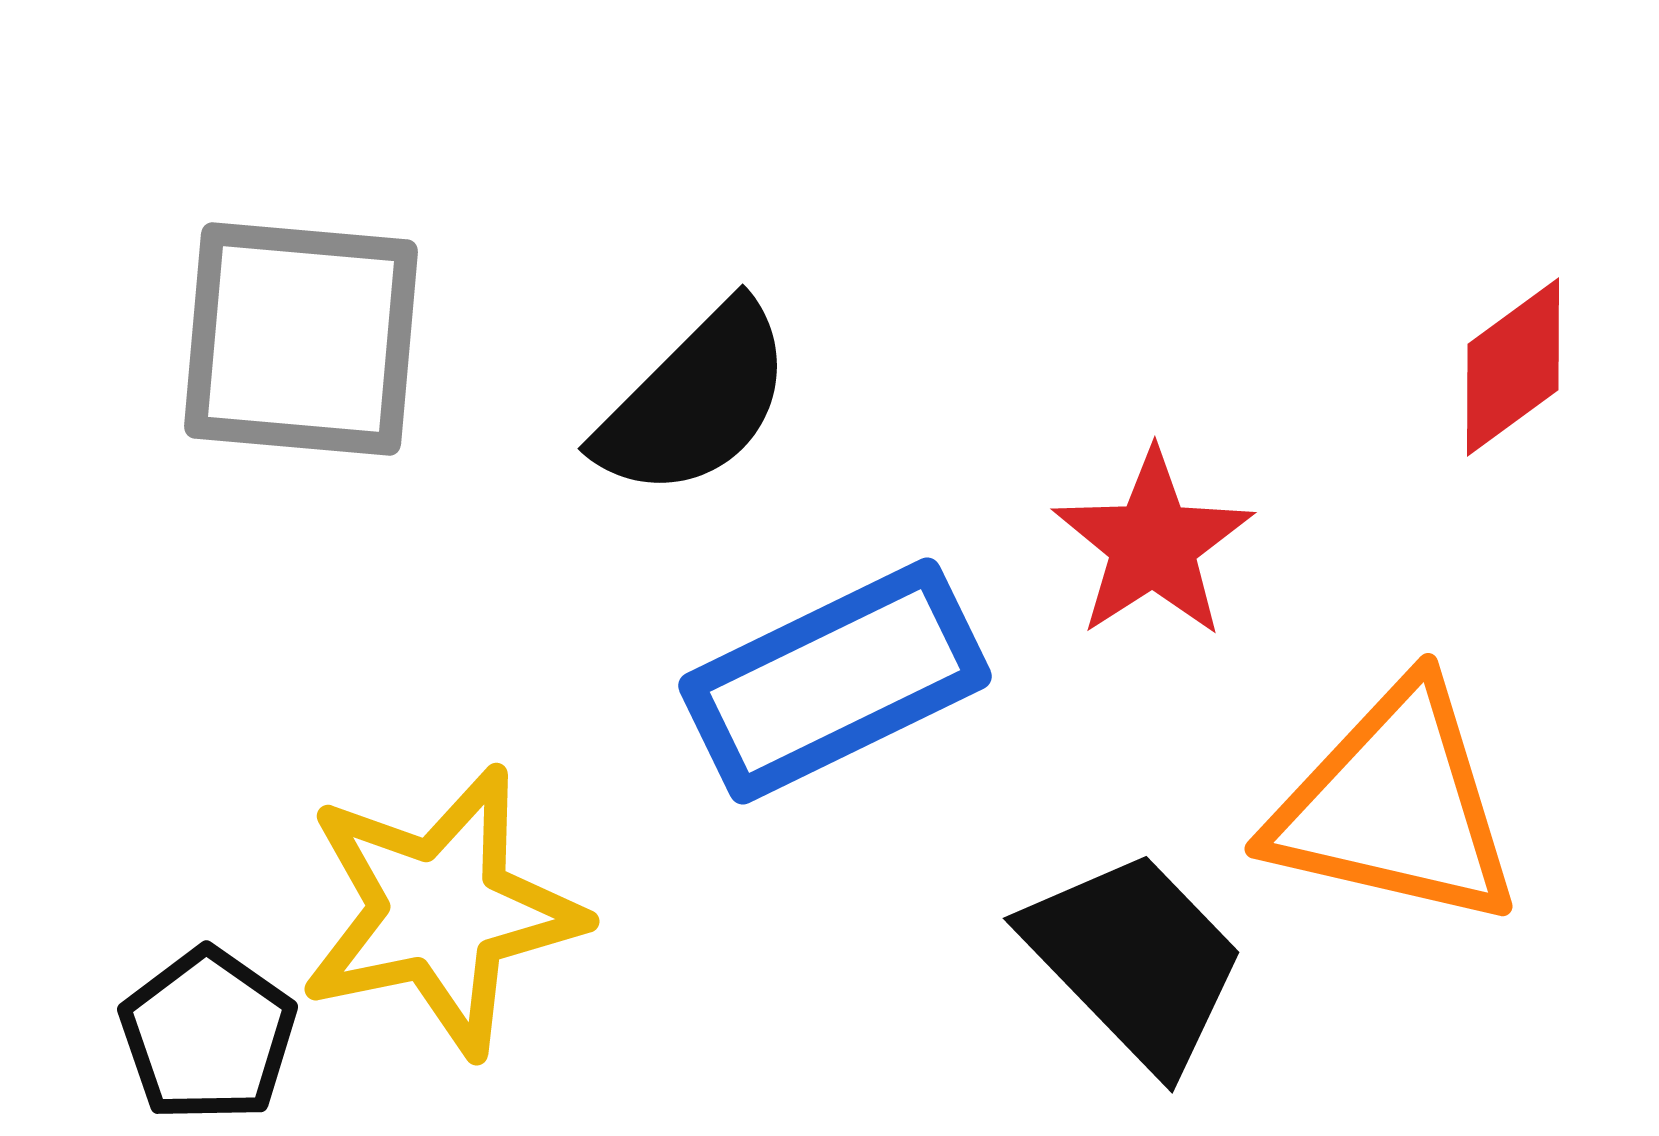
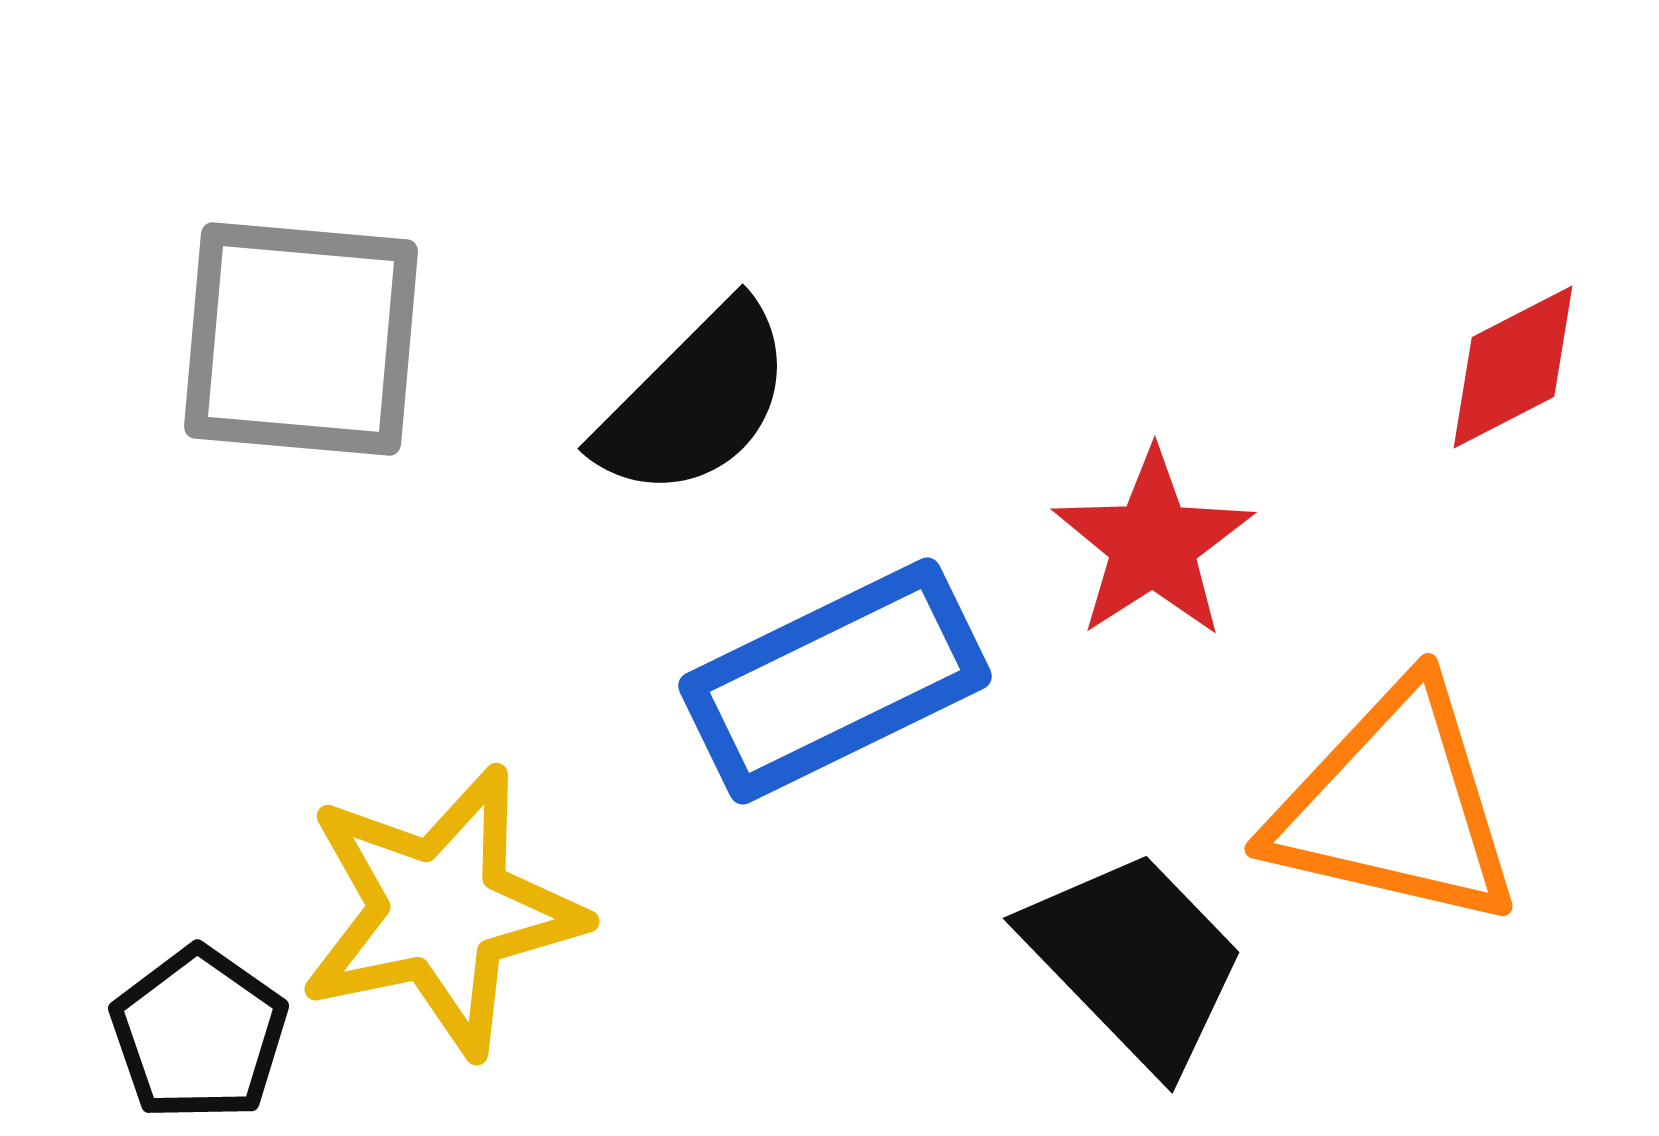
red diamond: rotated 9 degrees clockwise
black pentagon: moved 9 px left, 1 px up
